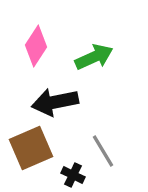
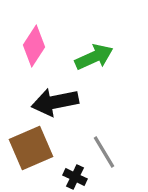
pink diamond: moved 2 px left
gray line: moved 1 px right, 1 px down
black cross: moved 2 px right, 2 px down
